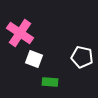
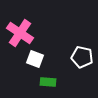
white square: moved 1 px right
green rectangle: moved 2 px left
